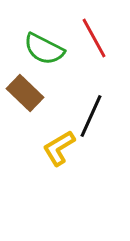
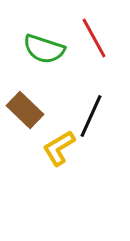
green semicircle: rotated 9 degrees counterclockwise
brown rectangle: moved 17 px down
